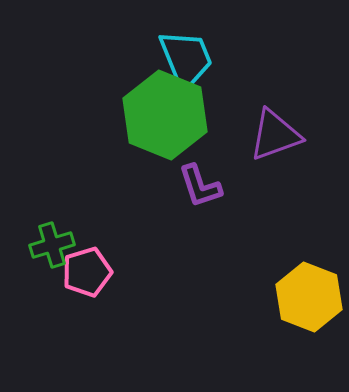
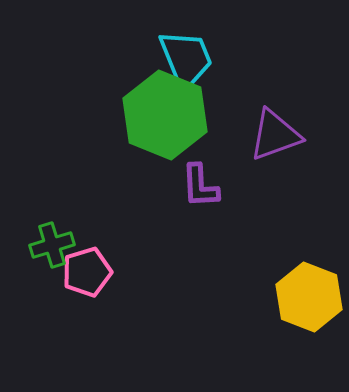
purple L-shape: rotated 15 degrees clockwise
